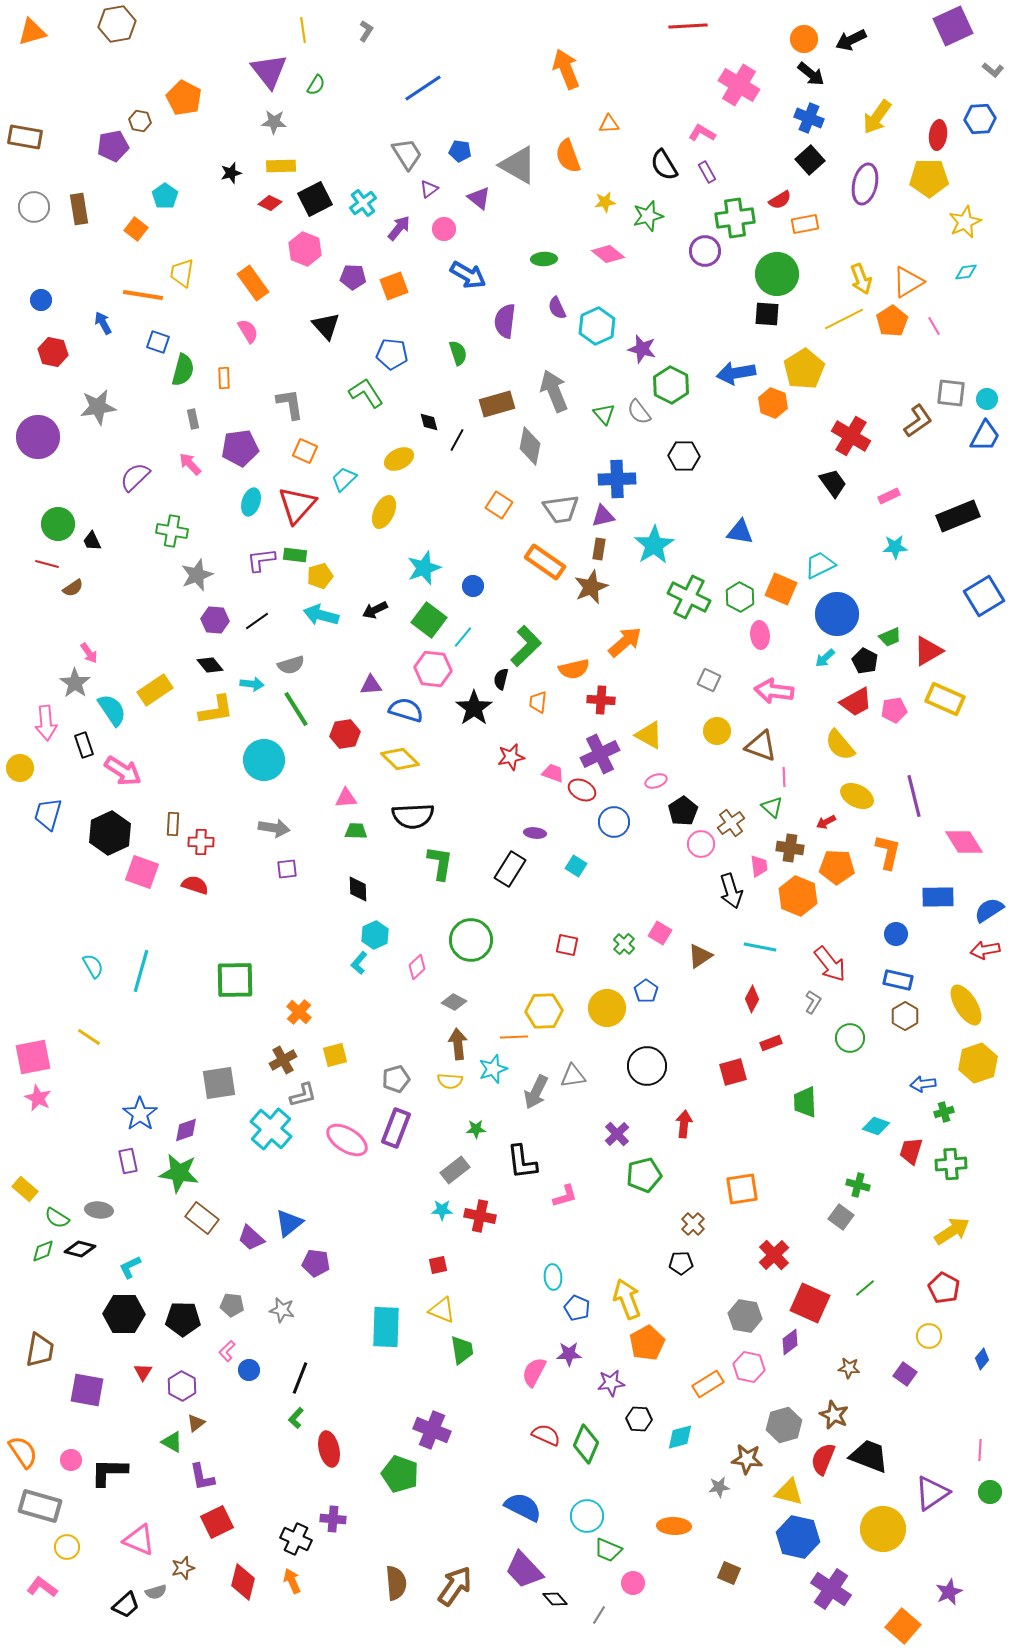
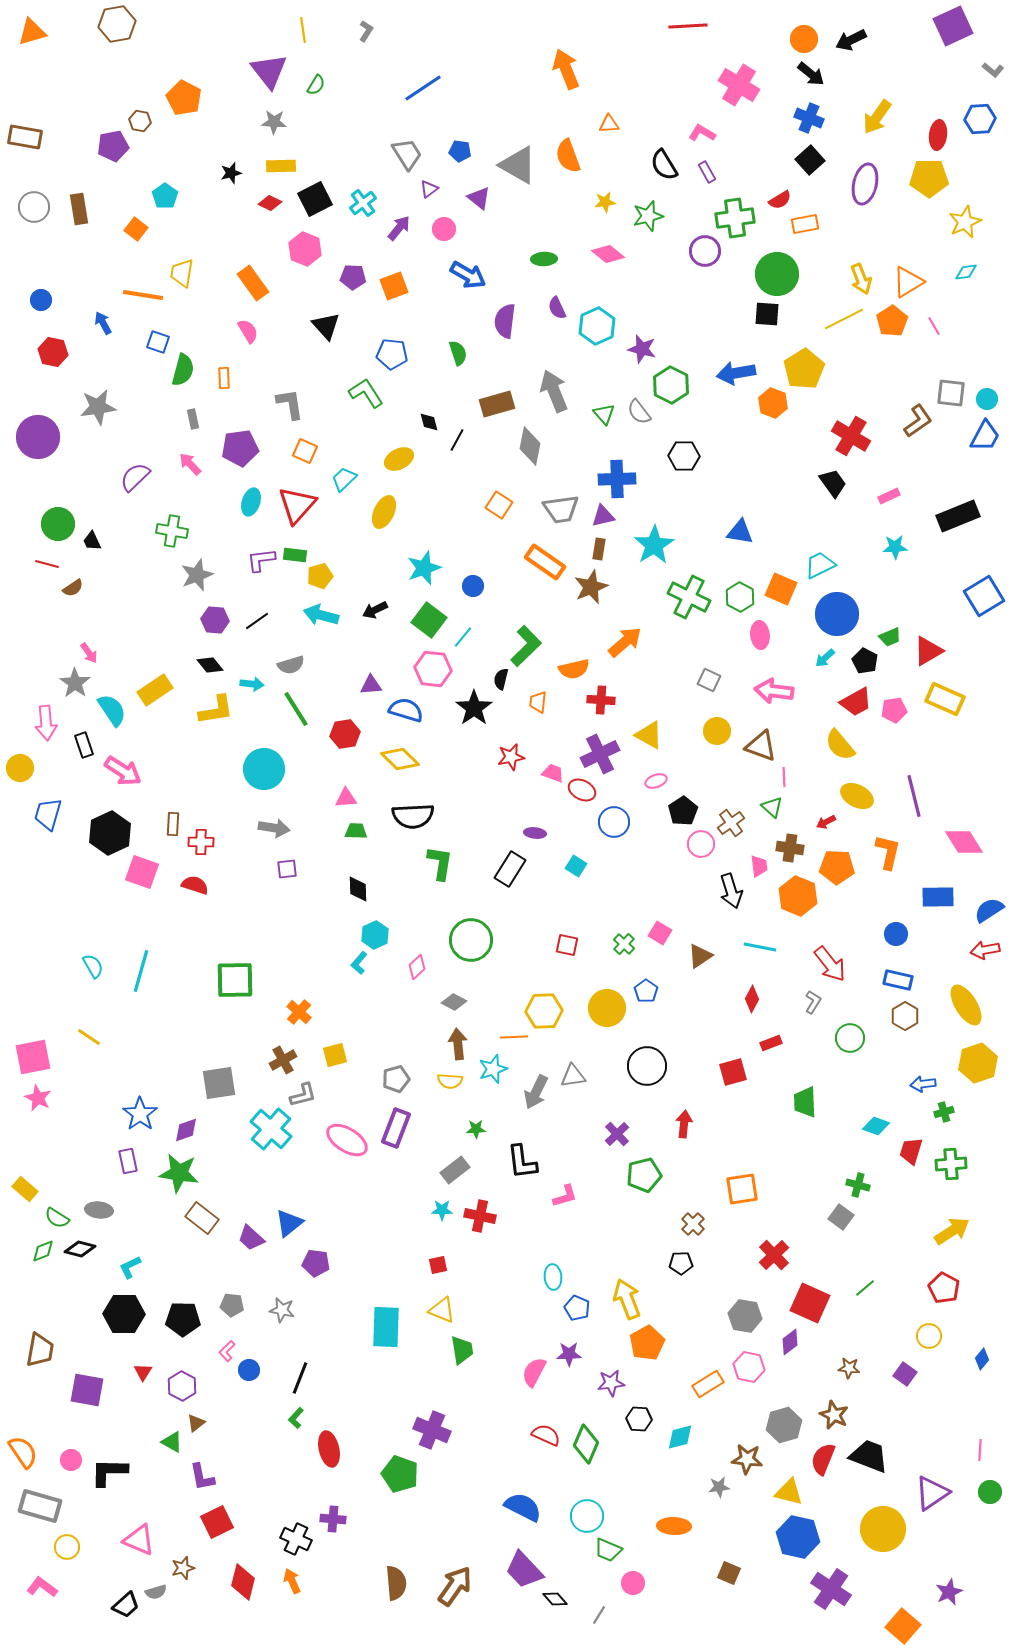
cyan circle at (264, 760): moved 9 px down
